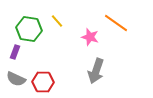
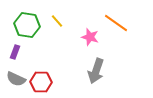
green hexagon: moved 2 px left, 4 px up
red hexagon: moved 2 px left
